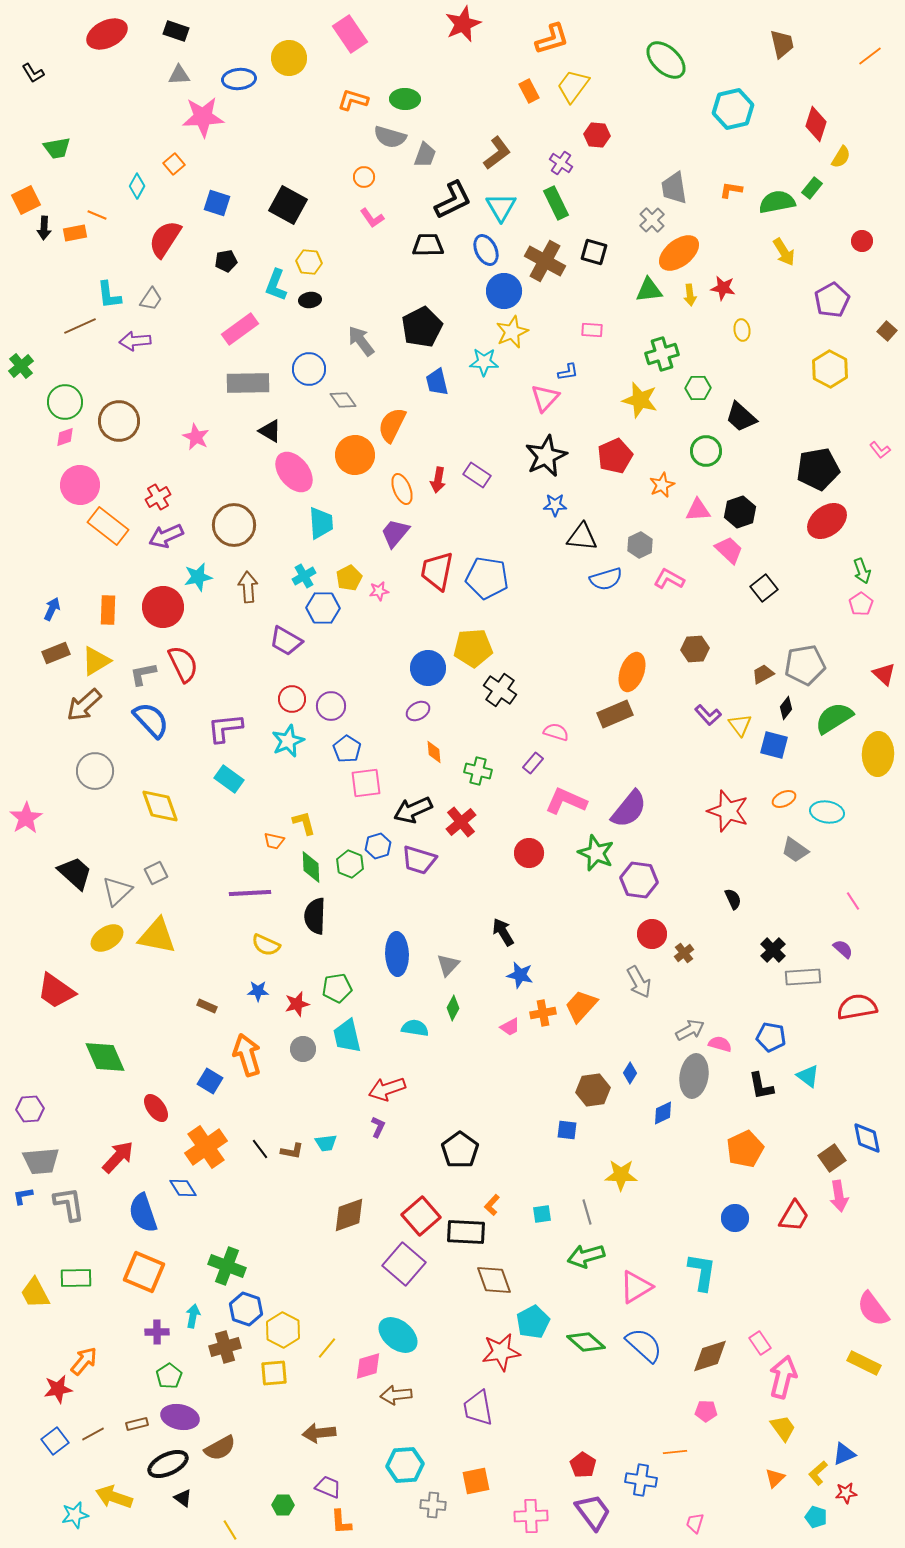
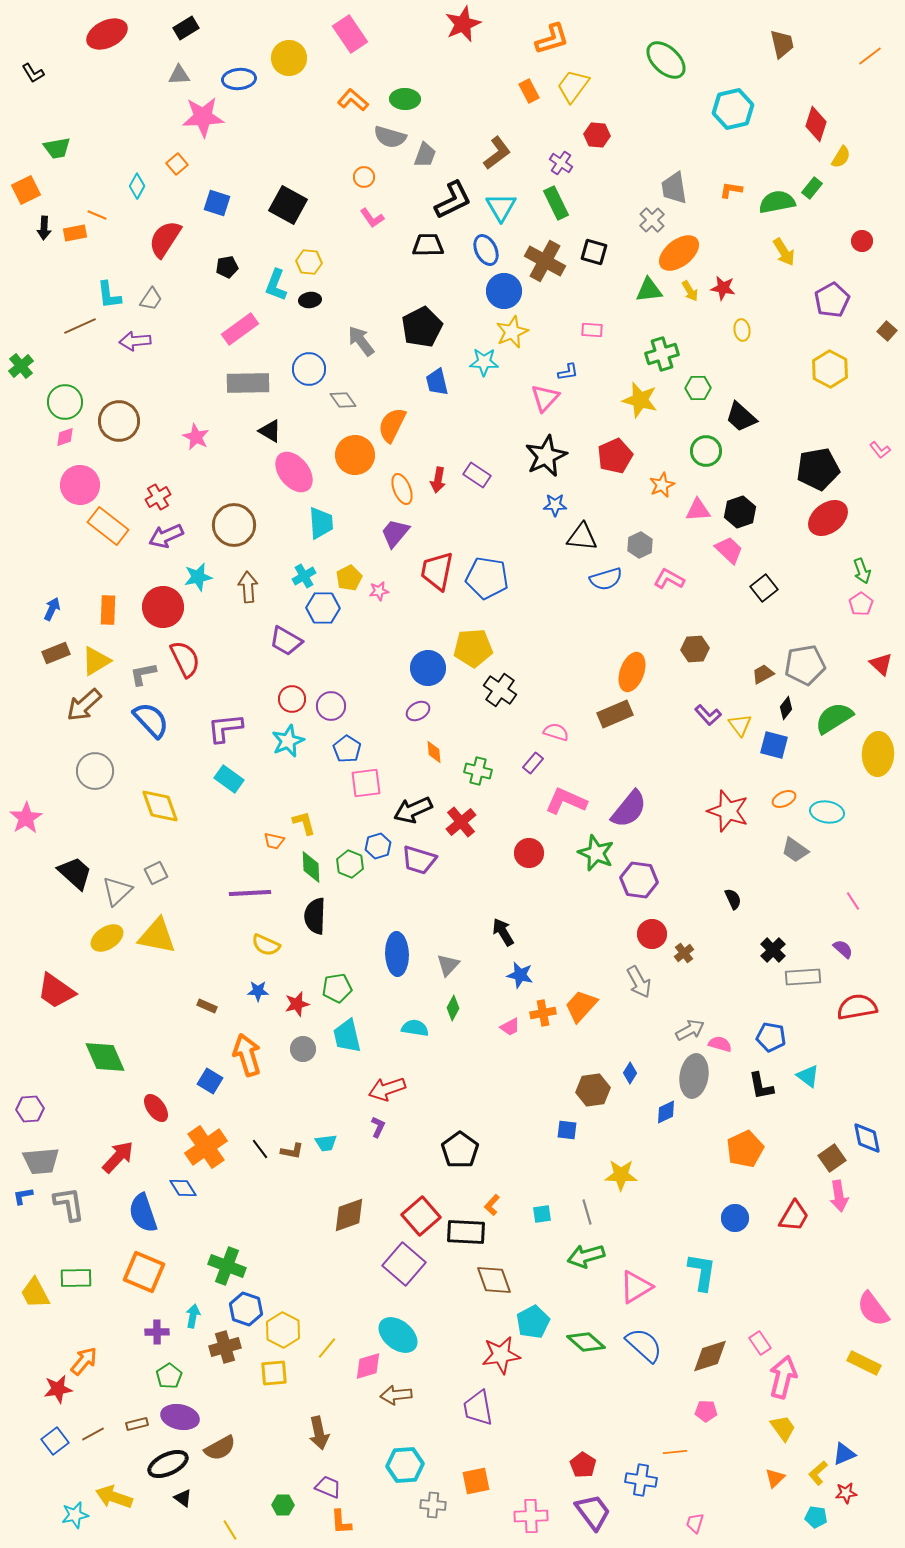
black rectangle at (176, 31): moved 10 px right, 3 px up; rotated 50 degrees counterclockwise
orange L-shape at (353, 100): rotated 24 degrees clockwise
orange square at (174, 164): moved 3 px right
orange square at (26, 200): moved 10 px up
black pentagon at (226, 261): moved 1 px right, 6 px down
yellow arrow at (690, 295): moved 4 px up; rotated 25 degrees counterclockwise
red ellipse at (827, 521): moved 1 px right, 3 px up
red semicircle at (183, 664): moved 2 px right, 5 px up
red triangle at (884, 674): moved 3 px left, 10 px up
blue diamond at (663, 1113): moved 3 px right, 1 px up
red star at (501, 1352): moved 3 px down
brown arrow at (319, 1433): rotated 96 degrees counterclockwise
cyan pentagon at (816, 1517): rotated 10 degrees counterclockwise
